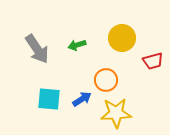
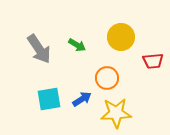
yellow circle: moved 1 px left, 1 px up
green arrow: rotated 132 degrees counterclockwise
gray arrow: moved 2 px right
red trapezoid: rotated 10 degrees clockwise
orange circle: moved 1 px right, 2 px up
cyan square: rotated 15 degrees counterclockwise
